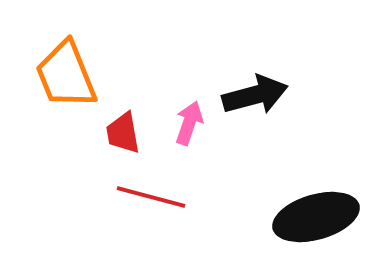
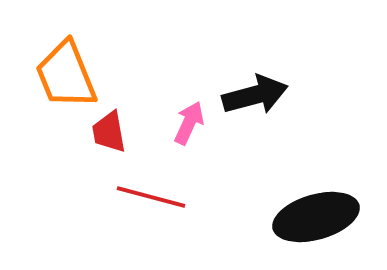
pink arrow: rotated 6 degrees clockwise
red trapezoid: moved 14 px left, 1 px up
